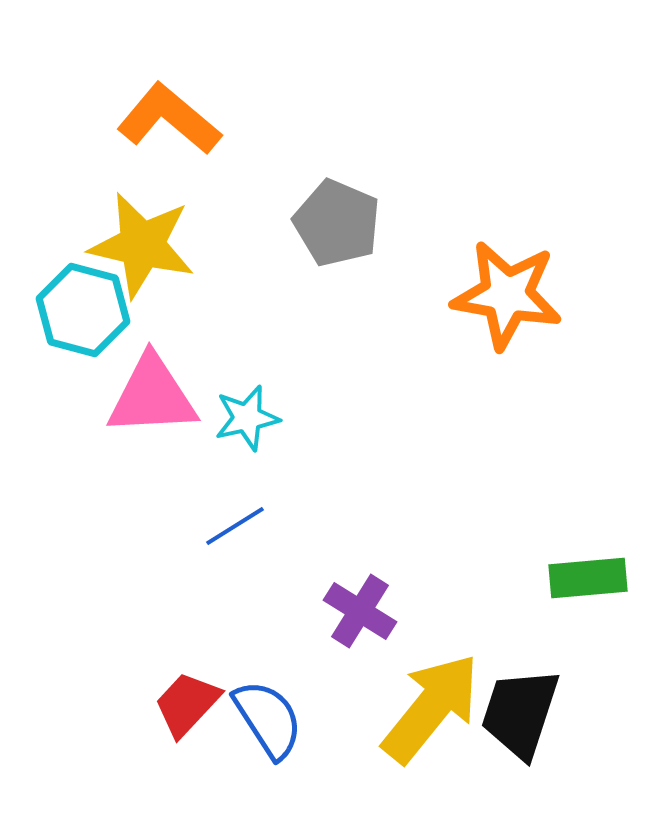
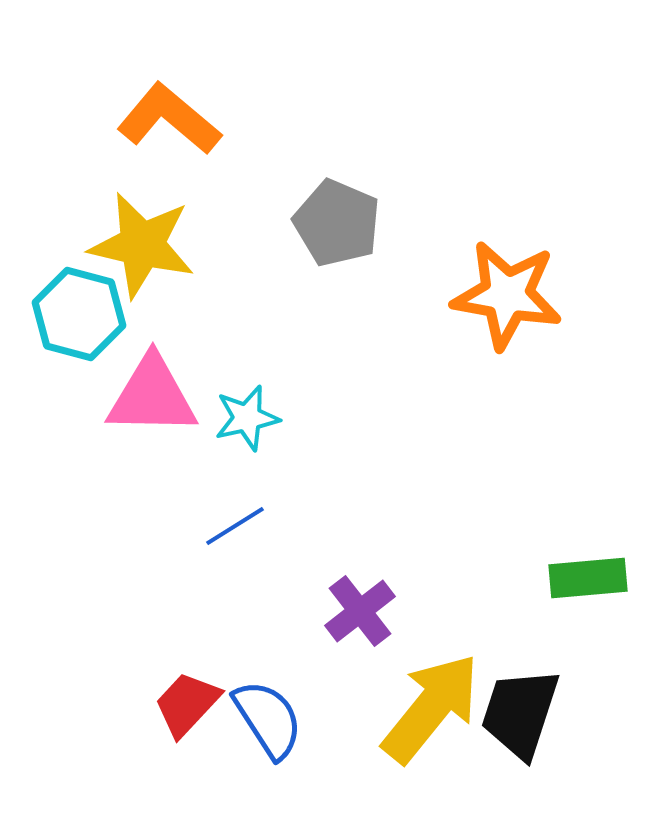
cyan hexagon: moved 4 px left, 4 px down
pink triangle: rotated 4 degrees clockwise
purple cross: rotated 20 degrees clockwise
